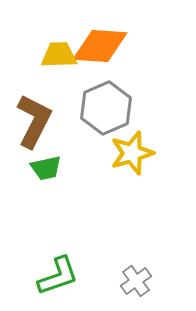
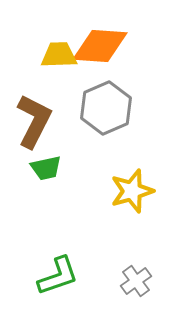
yellow star: moved 38 px down
